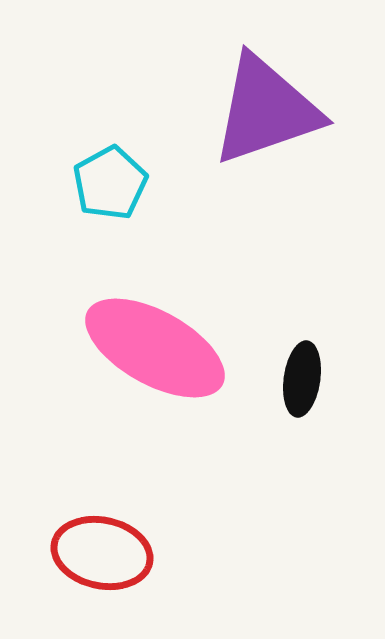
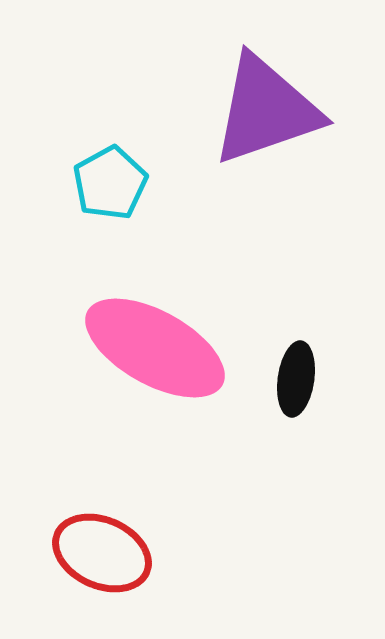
black ellipse: moved 6 px left
red ellipse: rotated 12 degrees clockwise
